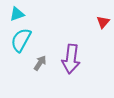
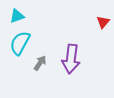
cyan triangle: moved 2 px down
cyan semicircle: moved 1 px left, 3 px down
